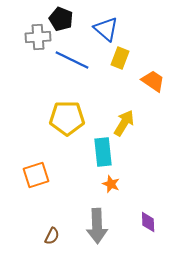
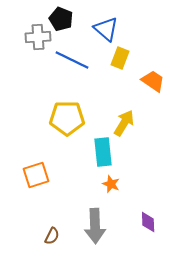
gray arrow: moved 2 px left
